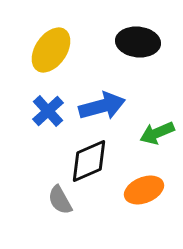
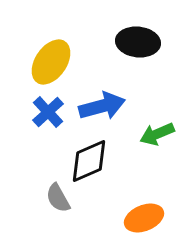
yellow ellipse: moved 12 px down
blue cross: moved 1 px down
green arrow: moved 1 px down
orange ellipse: moved 28 px down
gray semicircle: moved 2 px left, 2 px up
